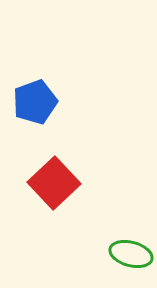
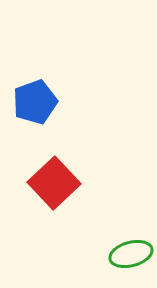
green ellipse: rotated 30 degrees counterclockwise
